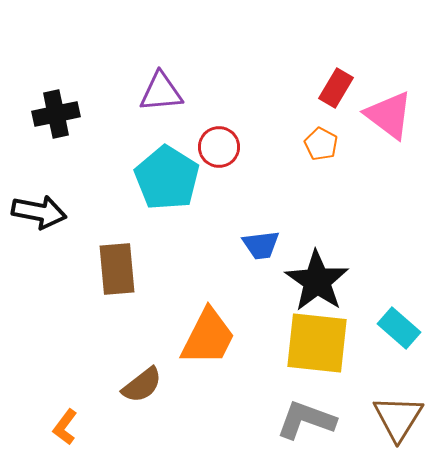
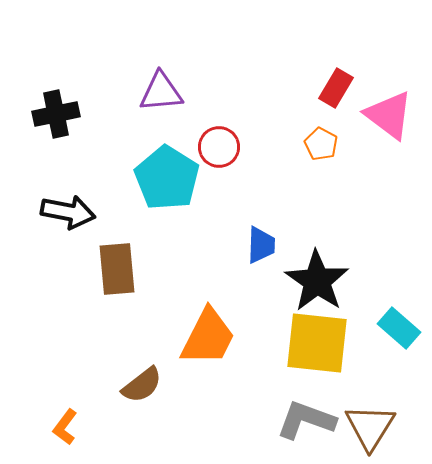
black arrow: moved 29 px right
blue trapezoid: rotated 81 degrees counterclockwise
brown triangle: moved 28 px left, 9 px down
